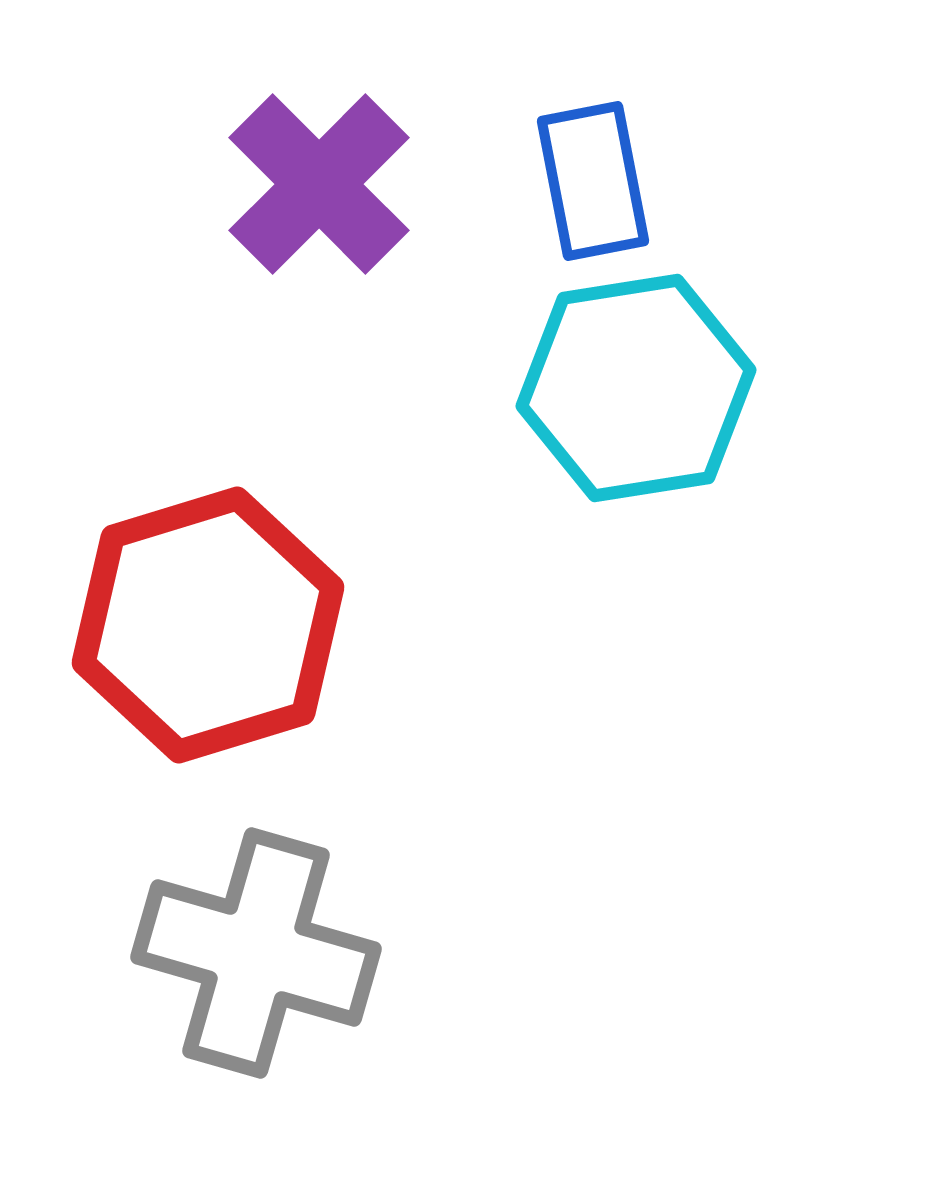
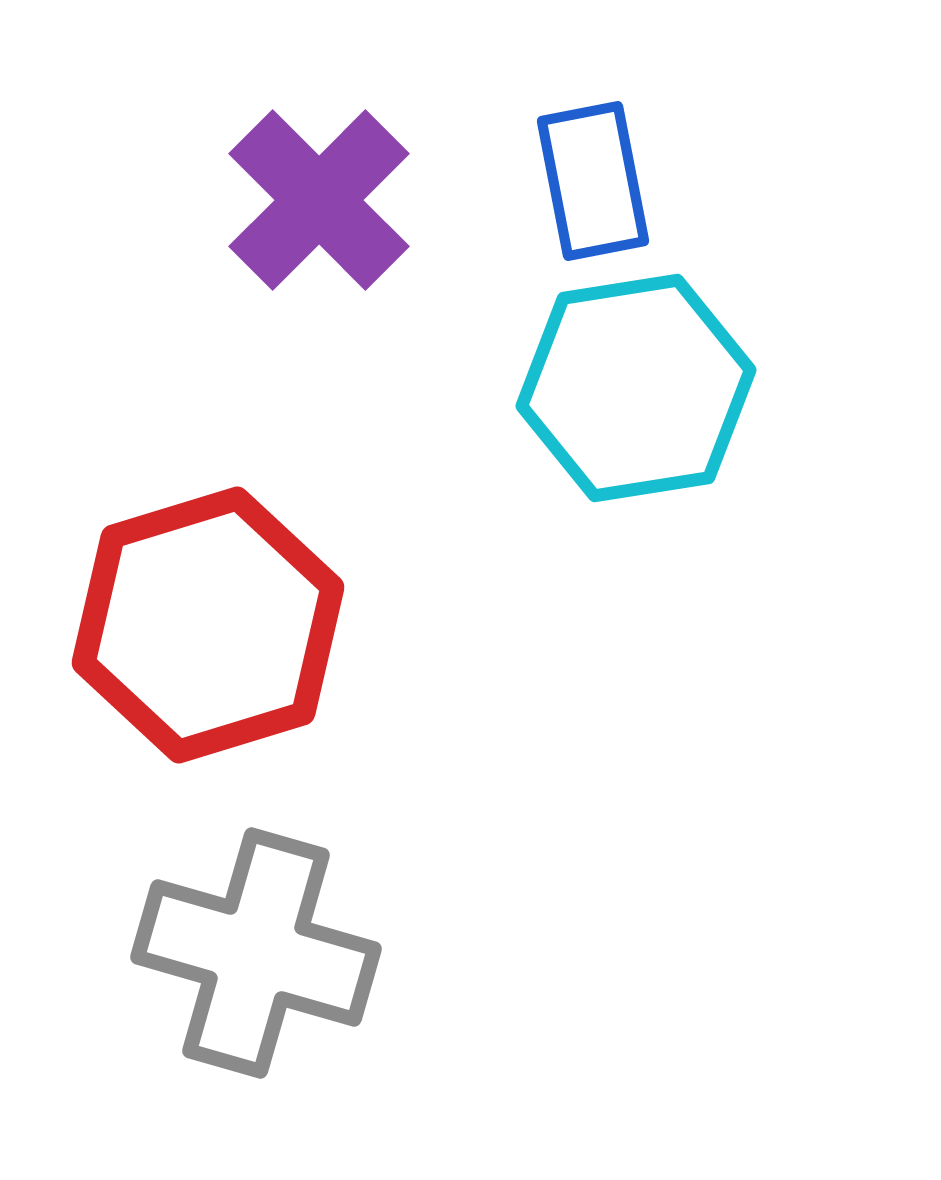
purple cross: moved 16 px down
